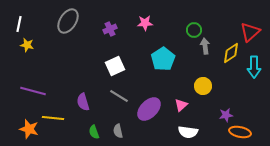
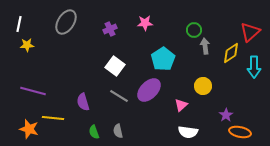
gray ellipse: moved 2 px left, 1 px down
yellow star: rotated 16 degrees counterclockwise
white square: rotated 30 degrees counterclockwise
purple ellipse: moved 19 px up
purple star: rotated 24 degrees counterclockwise
